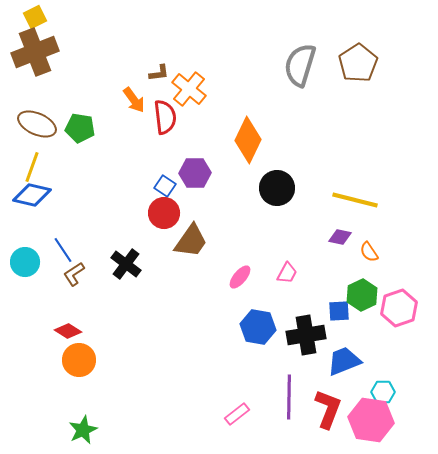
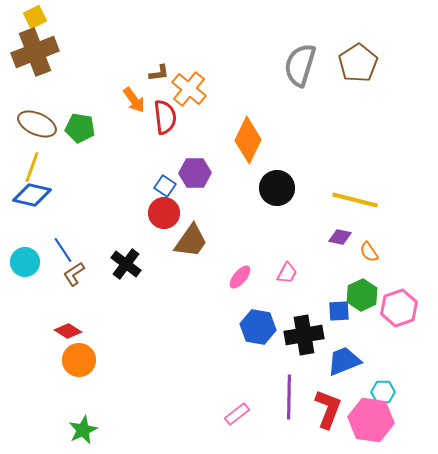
black cross at (306, 335): moved 2 px left
